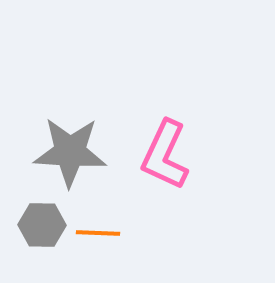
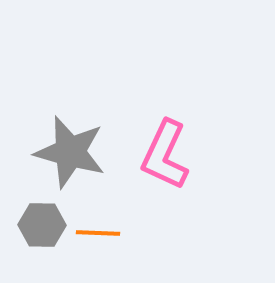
gray star: rotated 12 degrees clockwise
